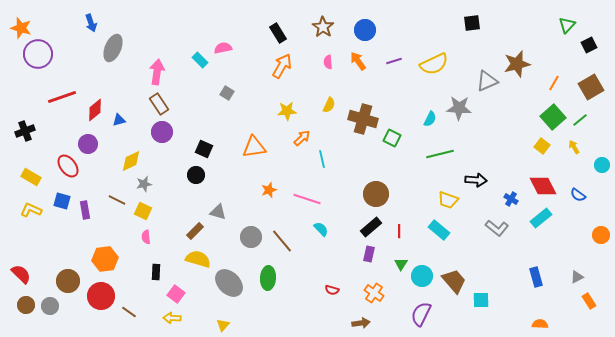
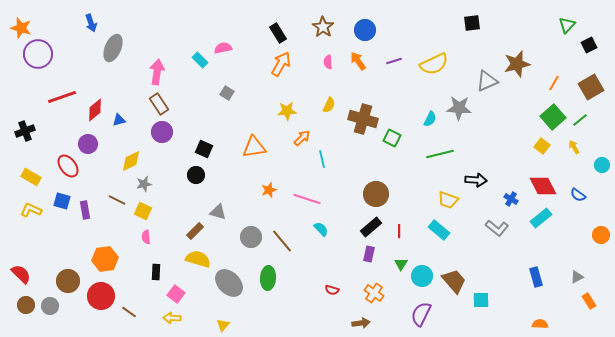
orange arrow at (282, 66): moved 1 px left, 2 px up
